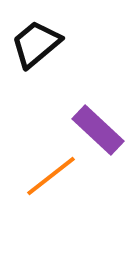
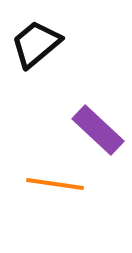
orange line: moved 4 px right, 8 px down; rotated 46 degrees clockwise
